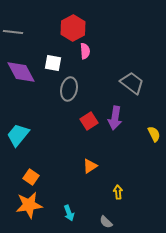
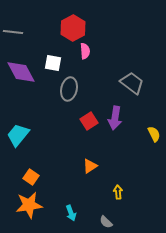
cyan arrow: moved 2 px right
